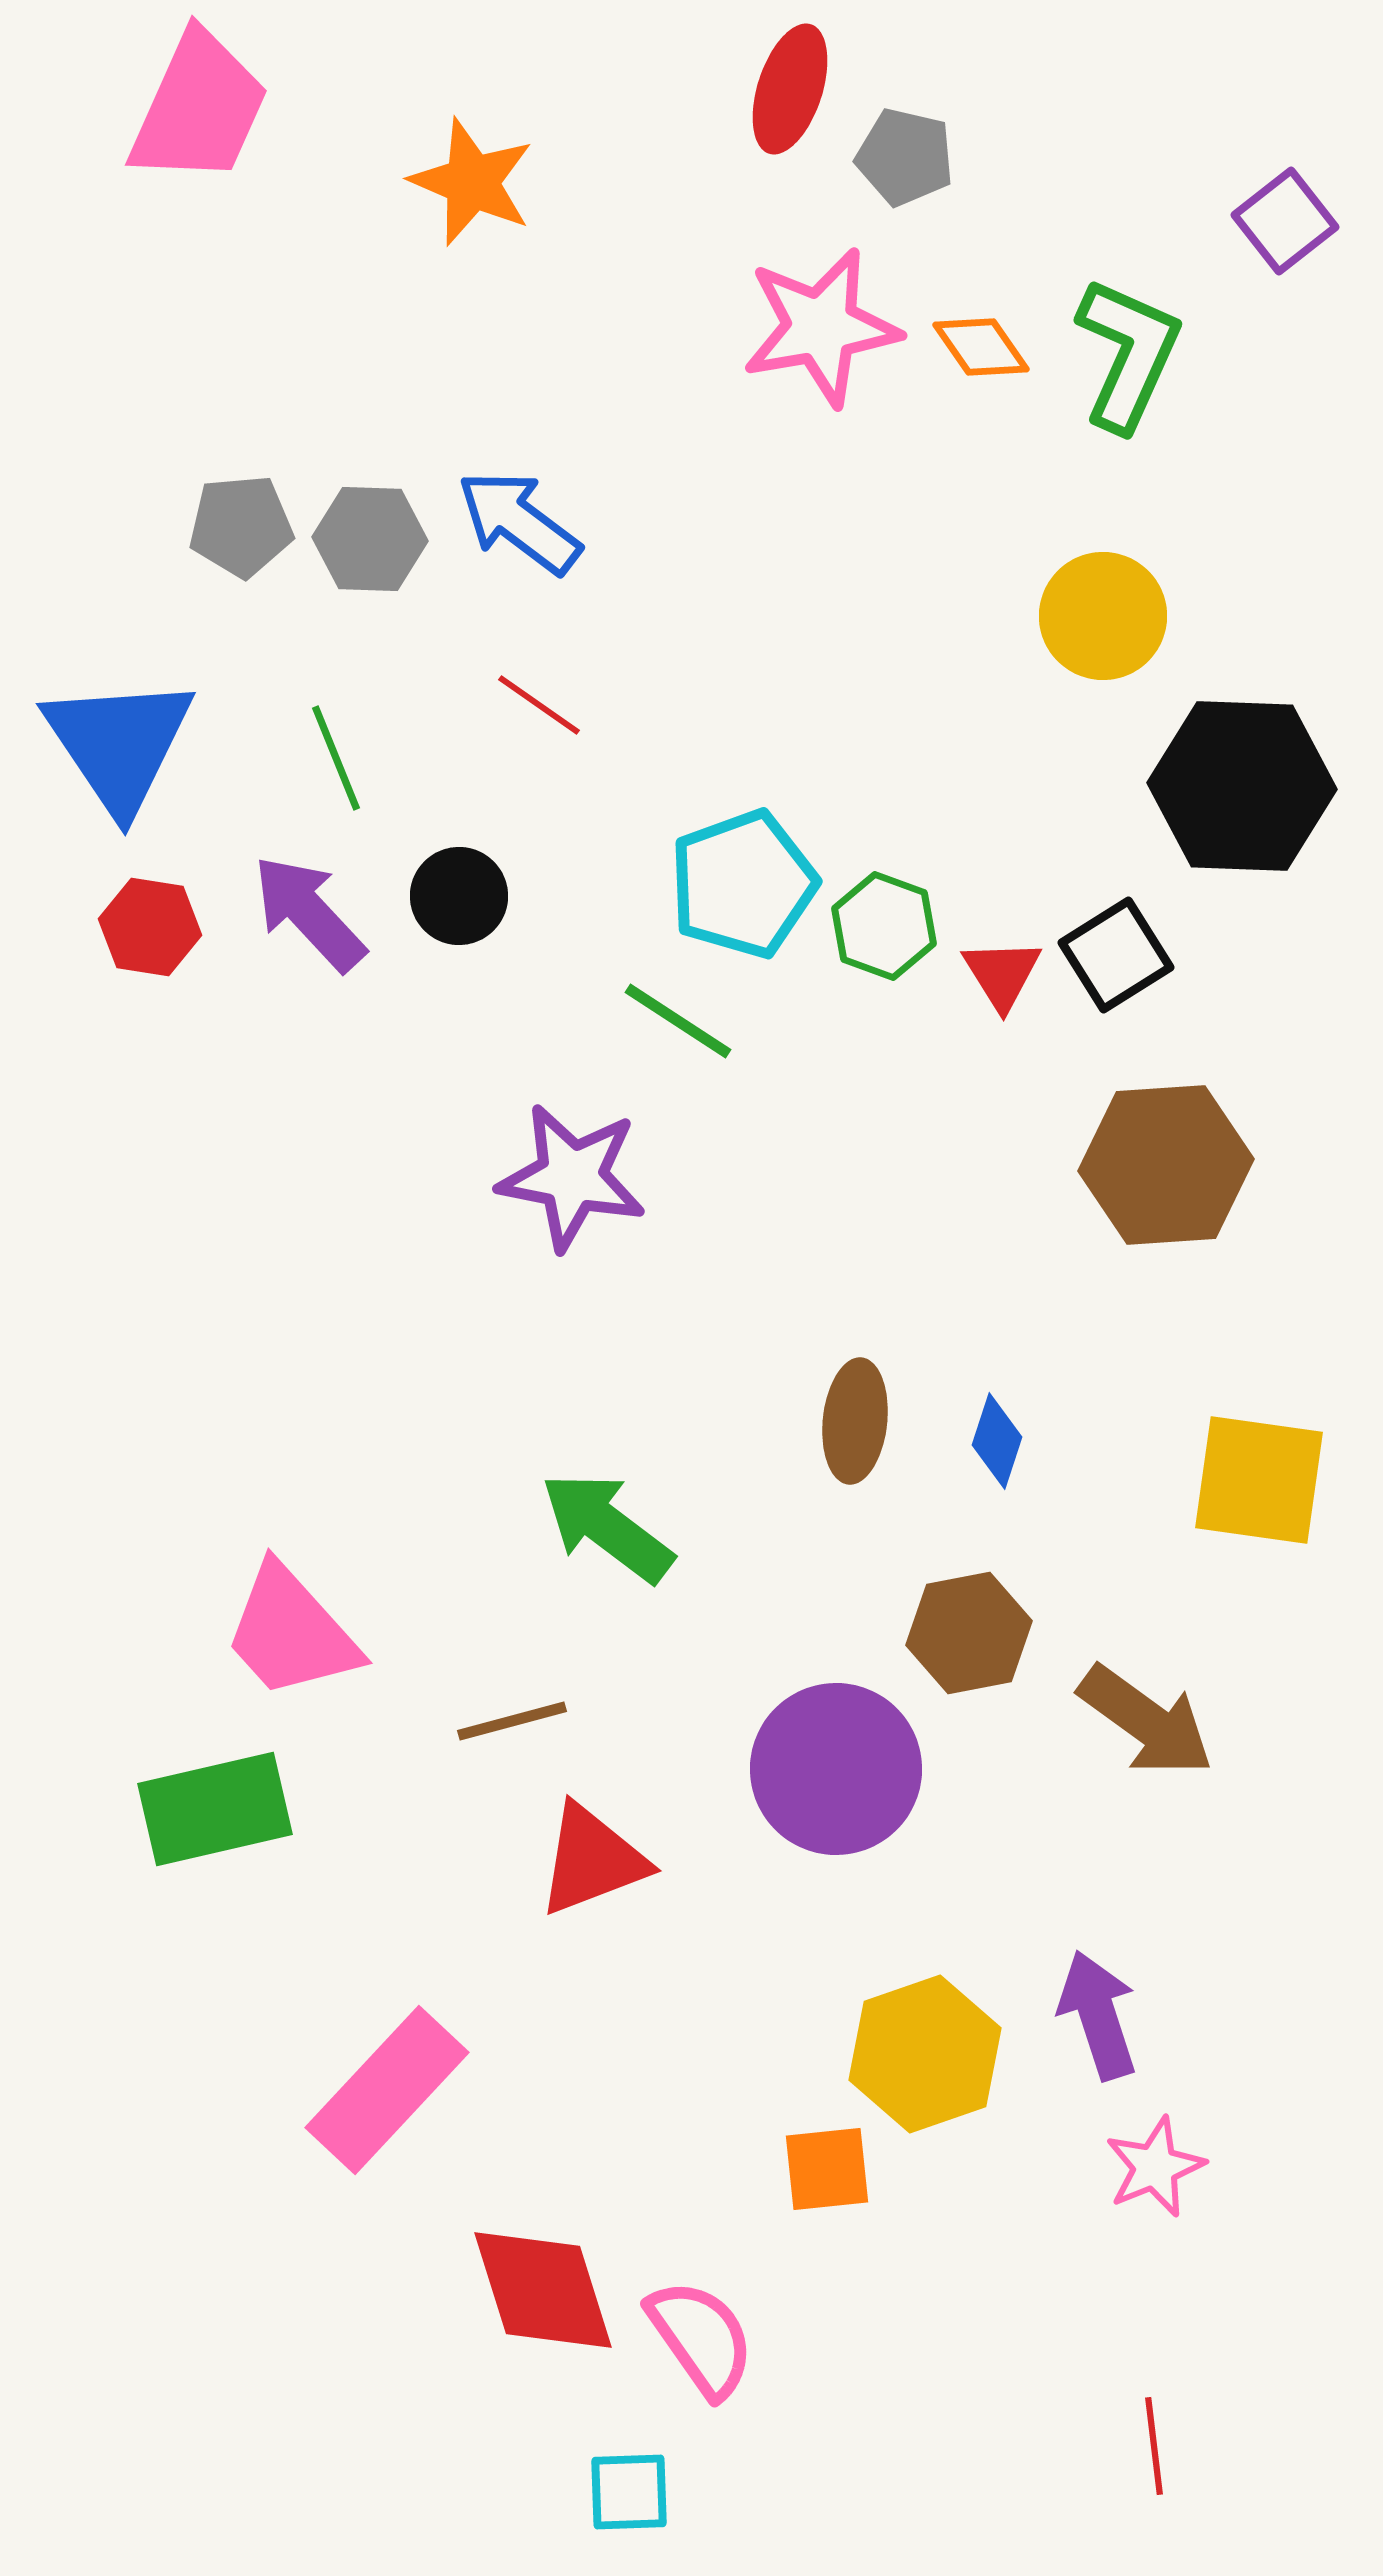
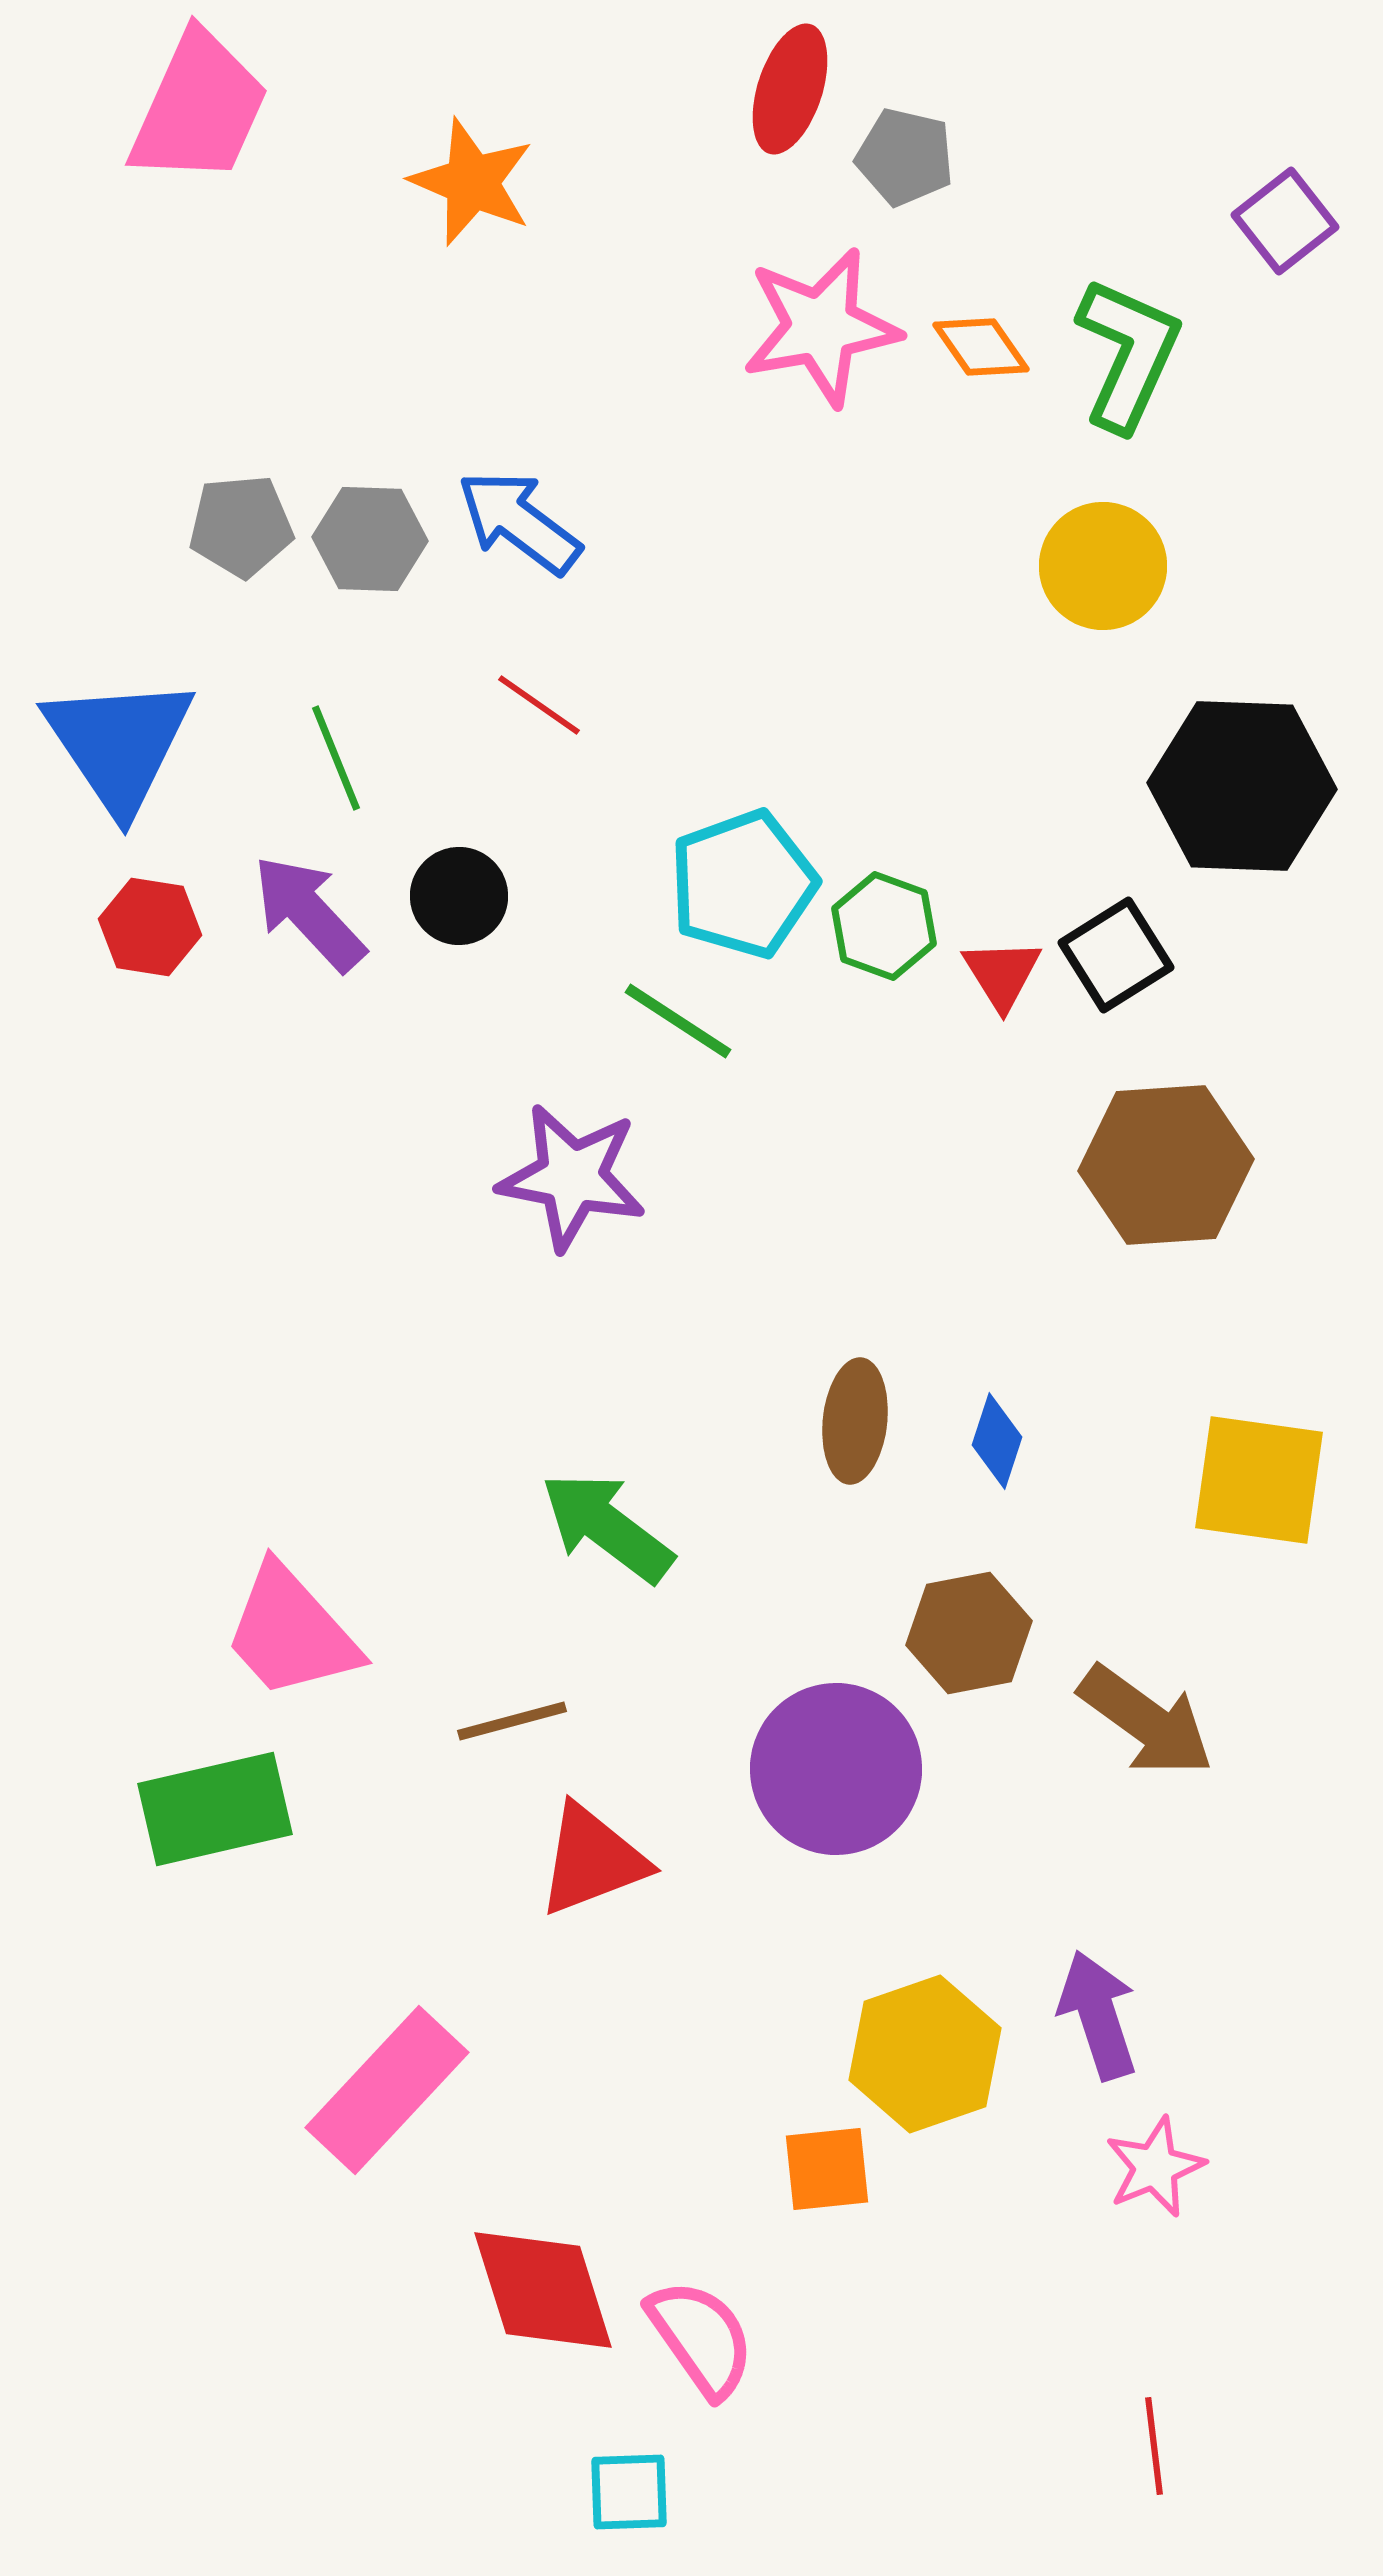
yellow circle at (1103, 616): moved 50 px up
